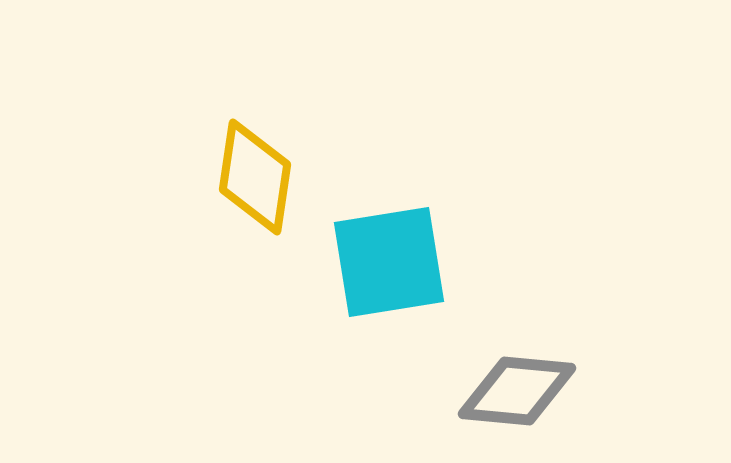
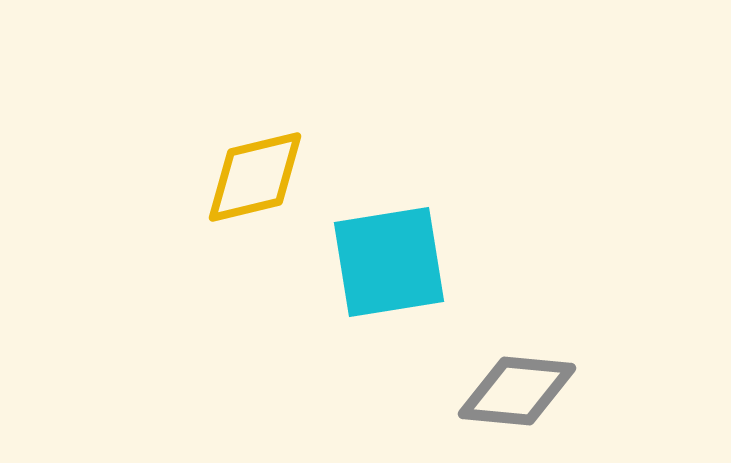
yellow diamond: rotated 68 degrees clockwise
